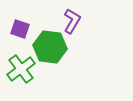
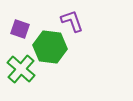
purple L-shape: rotated 50 degrees counterclockwise
green cross: rotated 12 degrees counterclockwise
